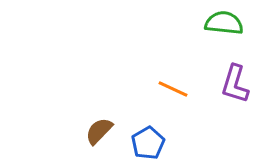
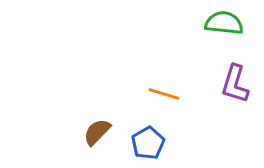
orange line: moved 9 px left, 5 px down; rotated 8 degrees counterclockwise
brown semicircle: moved 2 px left, 1 px down
